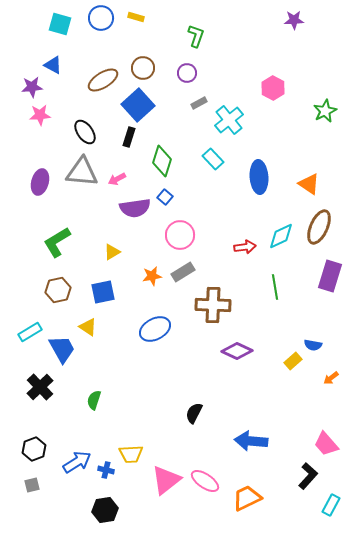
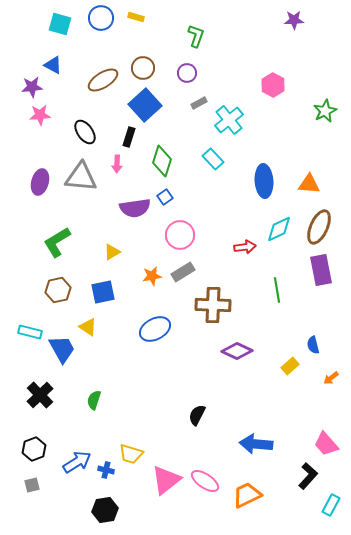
pink hexagon at (273, 88): moved 3 px up
blue square at (138, 105): moved 7 px right
gray triangle at (82, 172): moved 1 px left, 5 px down
blue ellipse at (259, 177): moved 5 px right, 4 px down
pink arrow at (117, 179): moved 15 px up; rotated 60 degrees counterclockwise
orange triangle at (309, 184): rotated 30 degrees counterclockwise
blue square at (165, 197): rotated 14 degrees clockwise
cyan diamond at (281, 236): moved 2 px left, 7 px up
purple rectangle at (330, 276): moved 9 px left, 6 px up; rotated 28 degrees counterclockwise
green line at (275, 287): moved 2 px right, 3 px down
cyan rectangle at (30, 332): rotated 45 degrees clockwise
blue semicircle at (313, 345): rotated 66 degrees clockwise
yellow rectangle at (293, 361): moved 3 px left, 5 px down
black cross at (40, 387): moved 8 px down
black semicircle at (194, 413): moved 3 px right, 2 px down
blue arrow at (251, 441): moved 5 px right, 3 px down
yellow trapezoid at (131, 454): rotated 20 degrees clockwise
orange trapezoid at (247, 498): moved 3 px up
